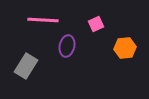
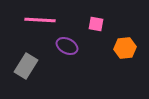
pink line: moved 3 px left
pink square: rotated 35 degrees clockwise
purple ellipse: rotated 75 degrees counterclockwise
